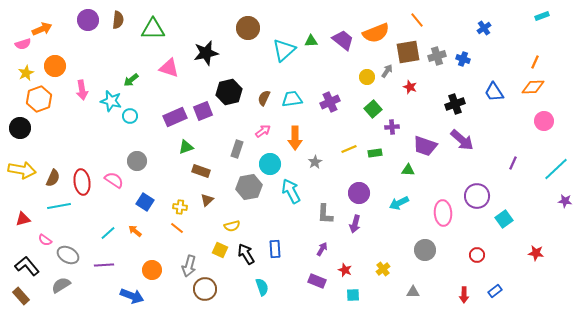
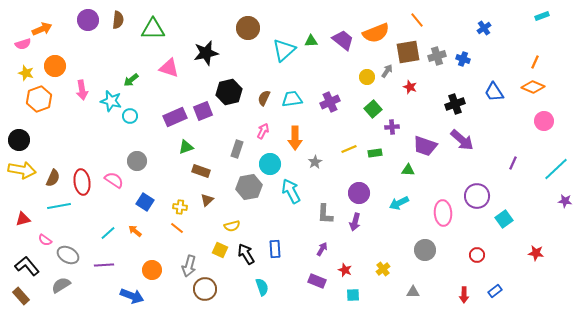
yellow star at (26, 73): rotated 28 degrees counterclockwise
orange diamond at (533, 87): rotated 25 degrees clockwise
black circle at (20, 128): moved 1 px left, 12 px down
pink arrow at (263, 131): rotated 28 degrees counterclockwise
purple arrow at (355, 224): moved 2 px up
